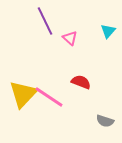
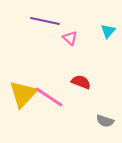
purple line: rotated 52 degrees counterclockwise
